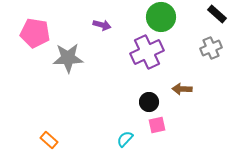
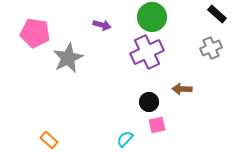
green circle: moved 9 px left
gray star: rotated 24 degrees counterclockwise
